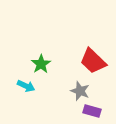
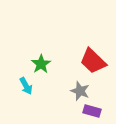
cyan arrow: rotated 36 degrees clockwise
